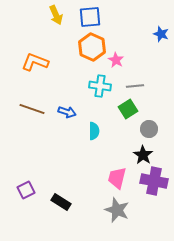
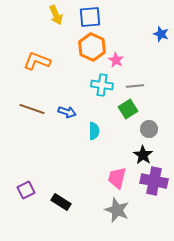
orange L-shape: moved 2 px right, 1 px up
cyan cross: moved 2 px right, 1 px up
